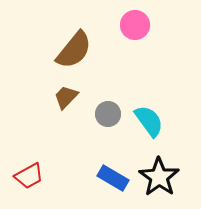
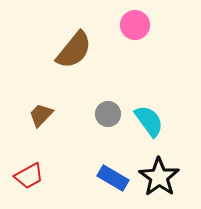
brown trapezoid: moved 25 px left, 18 px down
